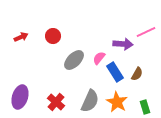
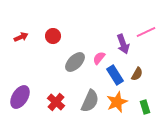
purple arrow: rotated 66 degrees clockwise
gray ellipse: moved 1 px right, 2 px down
blue rectangle: moved 3 px down
purple ellipse: rotated 15 degrees clockwise
orange star: rotated 20 degrees clockwise
